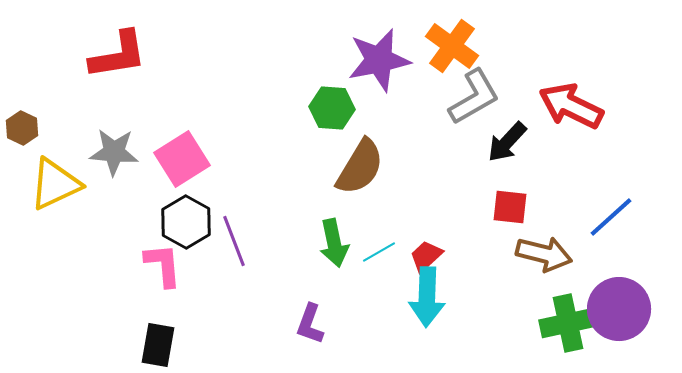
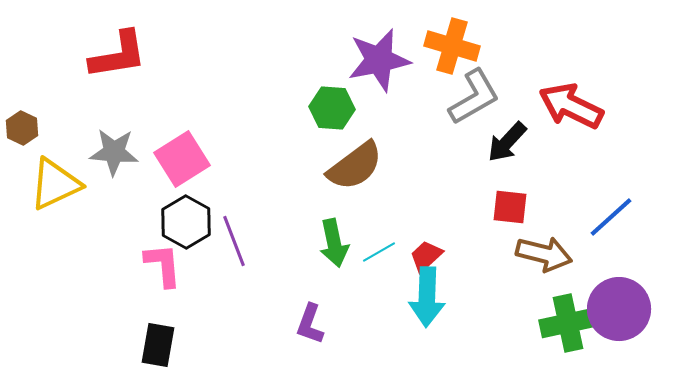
orange cross: rotated 20 degrees counterclockwise
brown semicircle: moved 5 px left, 1 px up; rotated 22 degrees clockwise
